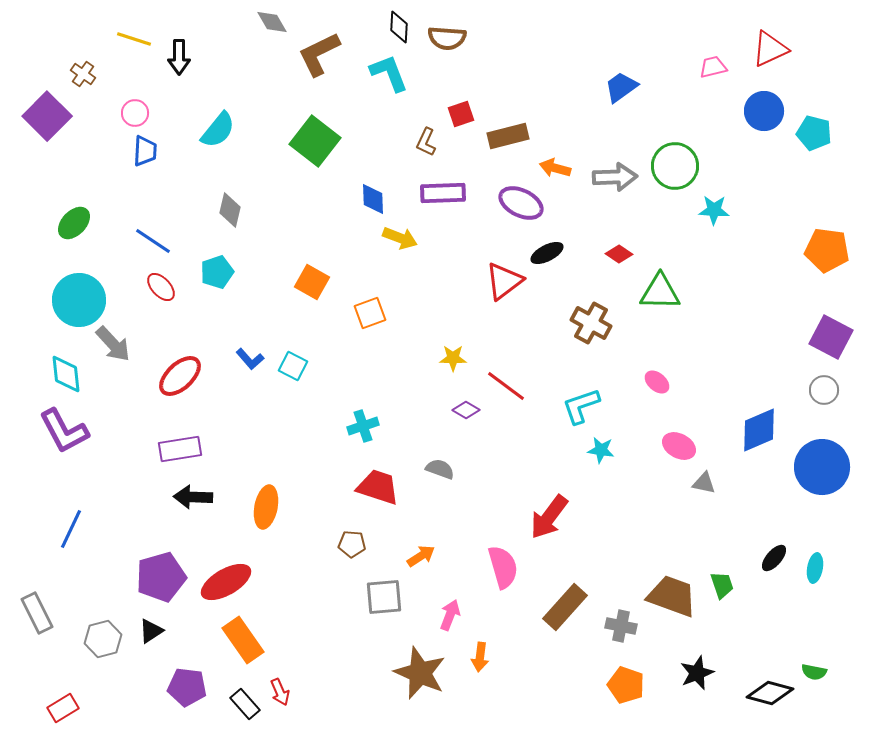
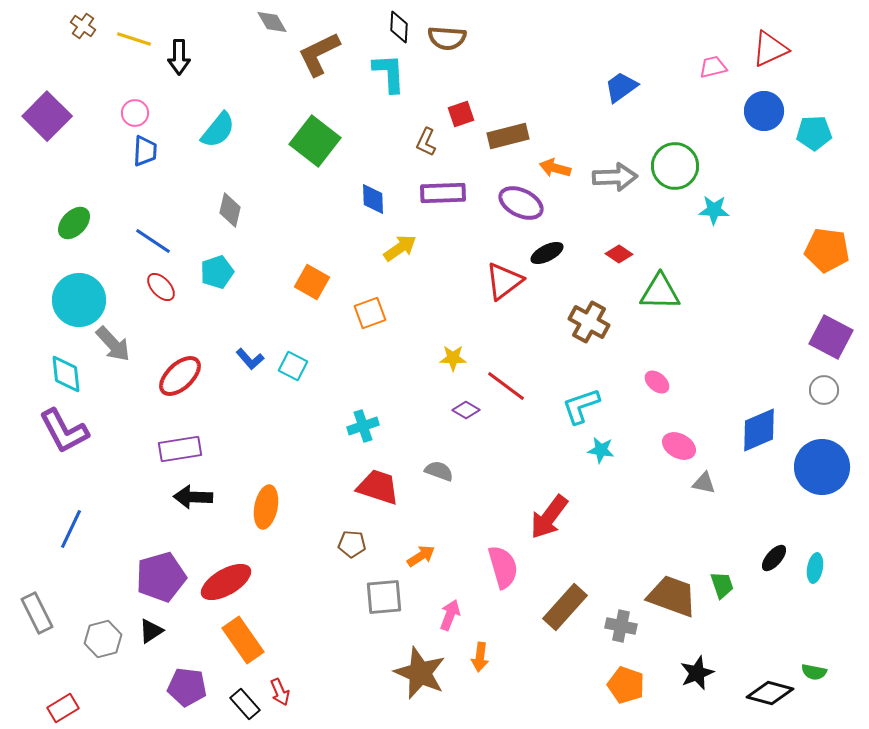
cyan L-shape at (389, 73): rotated 18 degrees clockwise
brown cross at (83, 74): moved 48 px up
cyan pentagon at (814, 133): rotated 16 degrees counterclockwise
yellow arrow at (400, 238): moved 10 px down; rotated 56 degrees counterclockwise
brown cross at (591, 323): moved 2 px left, 1 px up
gray semicircle at (440, 469): moved 1 px left, 2 px down
